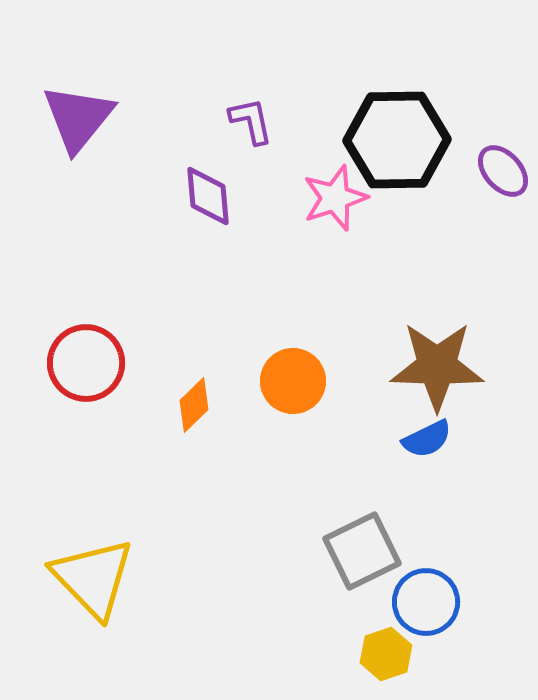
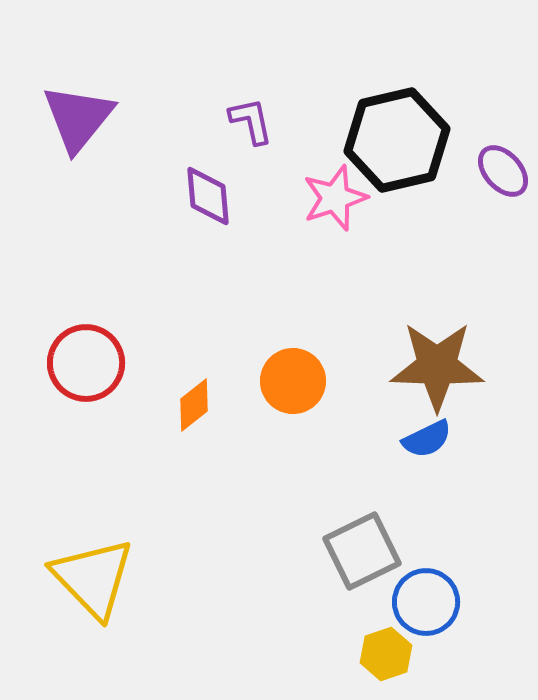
black hexagon: rotated 12 degrees counterclockwise
orange diamond: rotated 6 degrees clockwise
